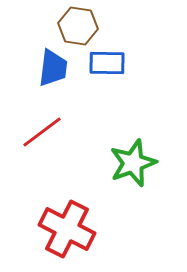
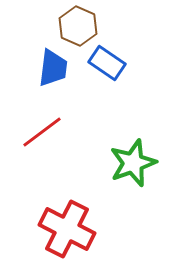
brown hexagon: rotated 15 degrees clockwise
blue rectangle: rotated 33 degrees clockwise
